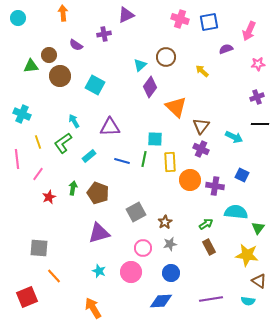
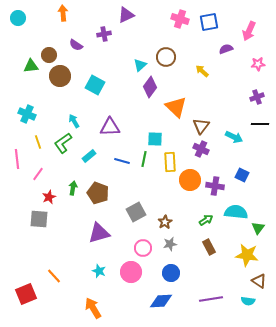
cyan cross at (22, 114): moved 5 px right
green arrow at (206, 224): moved 4 px up
gray square at (39, 248): moved 29 px up
red square at (27, 297): moved 1 px left, 3 px up
